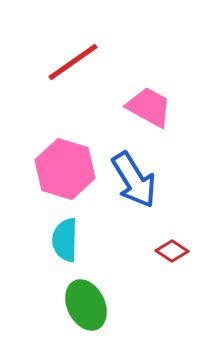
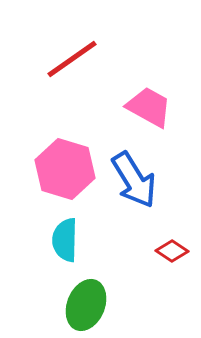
red line: moved 1 px left, 3 px up
green ellipse: rotated 48 degrees clockwise
